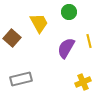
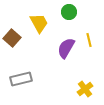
yellow line: moved 1 px up
yellow cross: moved 2 px right, 7 px down; rotated 14 degrees counterclockwise
